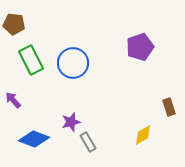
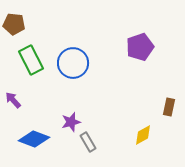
brown rectangle: rotated 30 degrees clockwise
